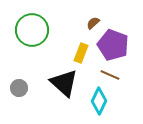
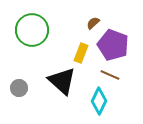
black triangle: moved 2 px left, 2 px up
